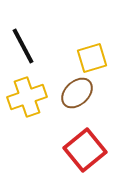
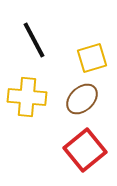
black line: moved 11 px right, 6 px up
brown ellipse: moved 5 px right, 6 px down
yellow cross: rotated 24 degrees clockwise
